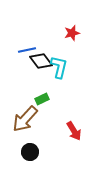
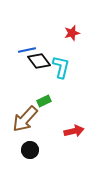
black diamond: moved 2 px left
cyan L-shape: moved 2 px right
green rectangle: moved 2 px right, 2 px down
red arrow: rotated 72 degrees counterclockwise
black circle: moved 2 px up
